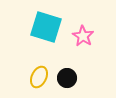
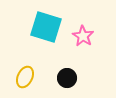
yellow ellipse: moved 14 px left
